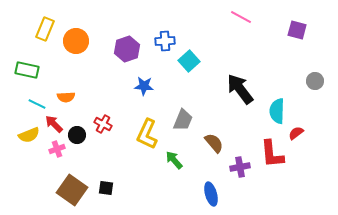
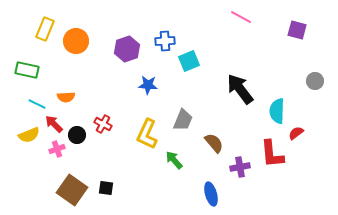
cyan square: rotated 20 degrees clockwise
blue star: moved 4 px right, 1 px up
